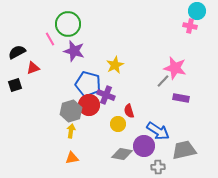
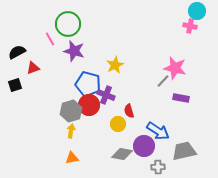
gray trapezoid: moved 1 px down
